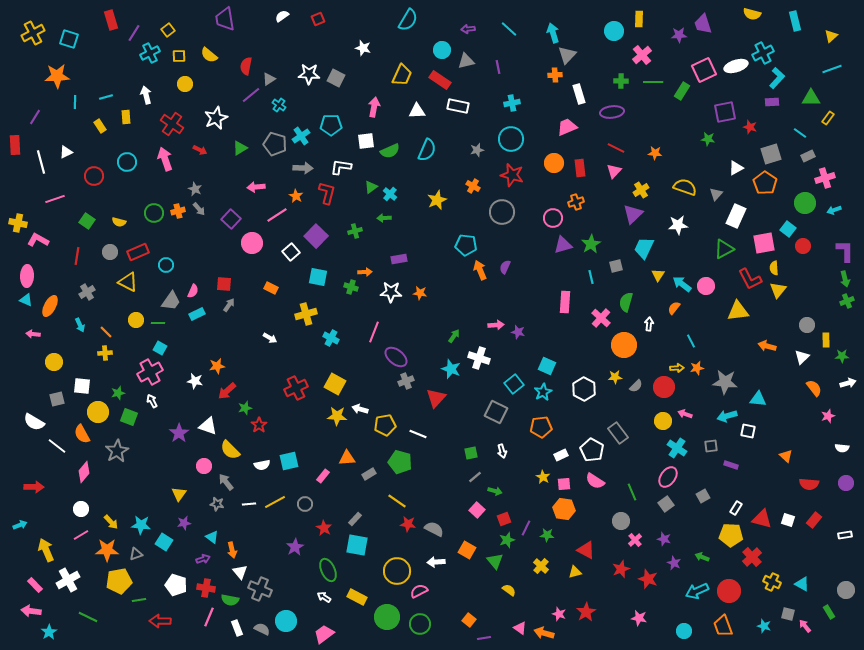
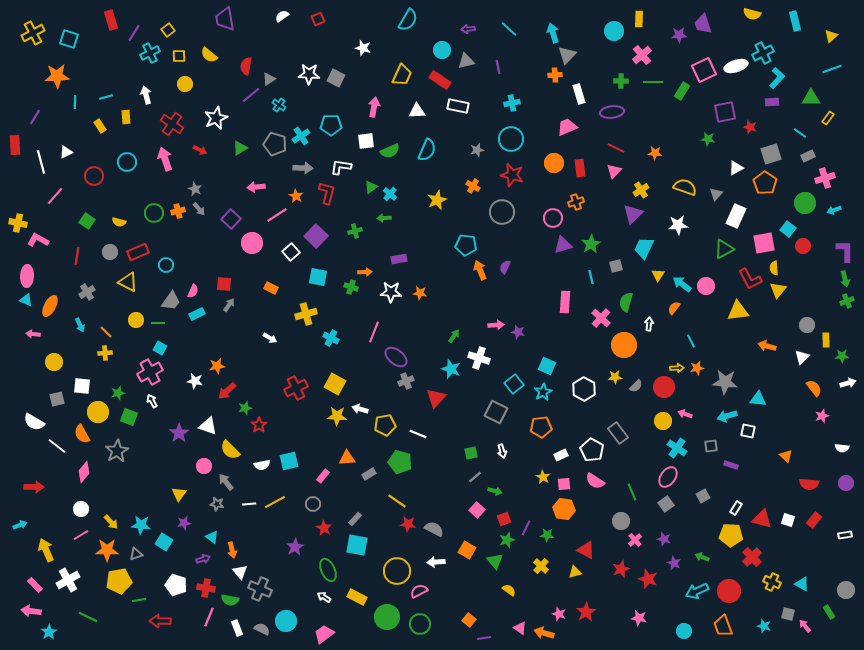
pink line at (55, 199): moved 3 px up; rotated 30 degrees counterclockwise
pink star at (828, 416): moved 6 px left
gray circle at (305, 504): moved 8 px right
